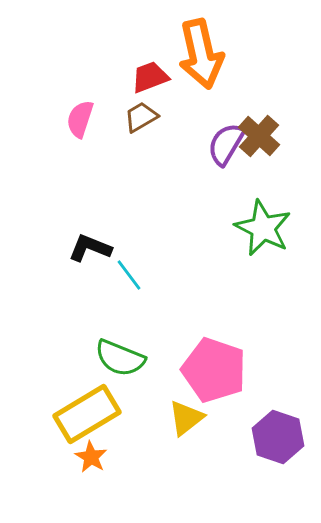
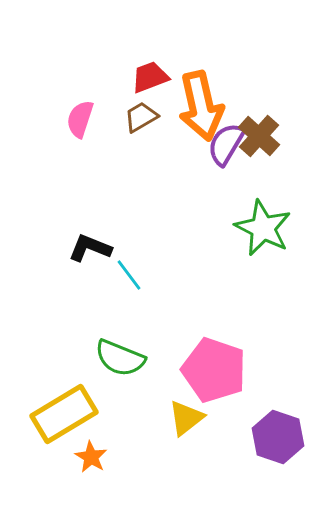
orange arrow: moved 52 px down
yellow rectangle: moved 23 px left
